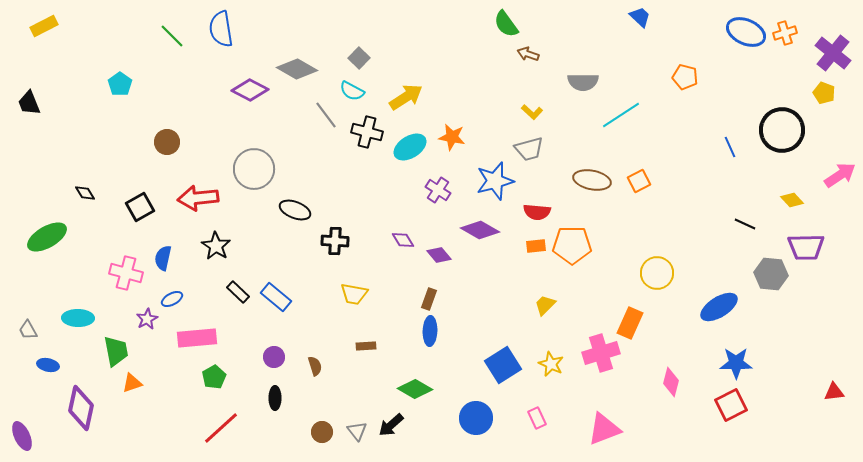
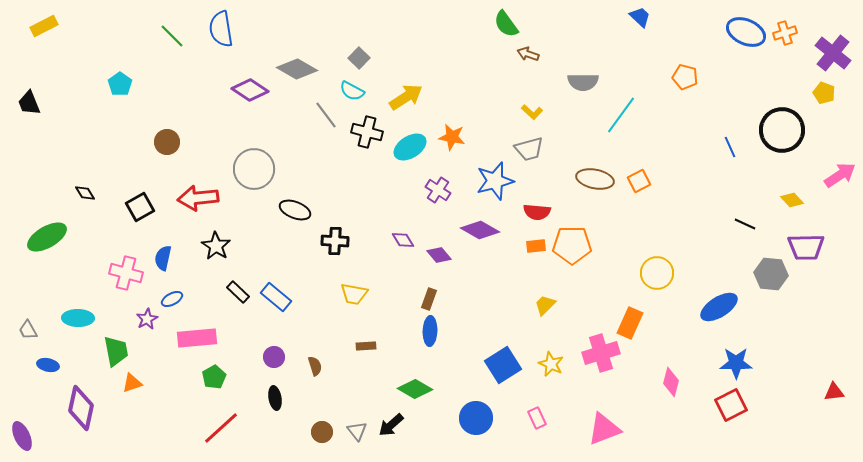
purple diamond at (250, 90): rotated 6 degrees clockwise
cyan line at (621, 115): rotated 21 degrees counterclockwise
brown ellipse at (592, 180): moved 3 px right, 1 px up
black ellipse at (275, 398): rotated 10 degrees counterclockwise
